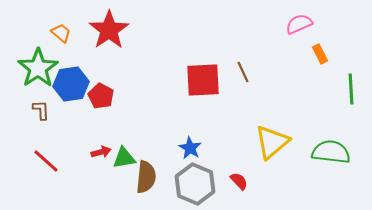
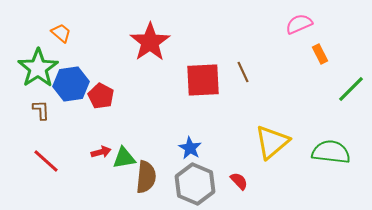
red star: moved 41 px right, 12 px down
green line: rotated 48 degrees clockwise
